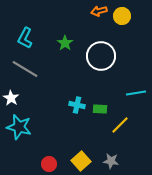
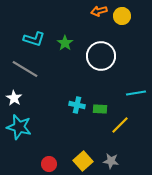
cyan L-shape: moved 9 px right, 1 px down; rotated 100 degrees counterclockwise
white star: moved 3 px right
yellow square: moved 2 px right
